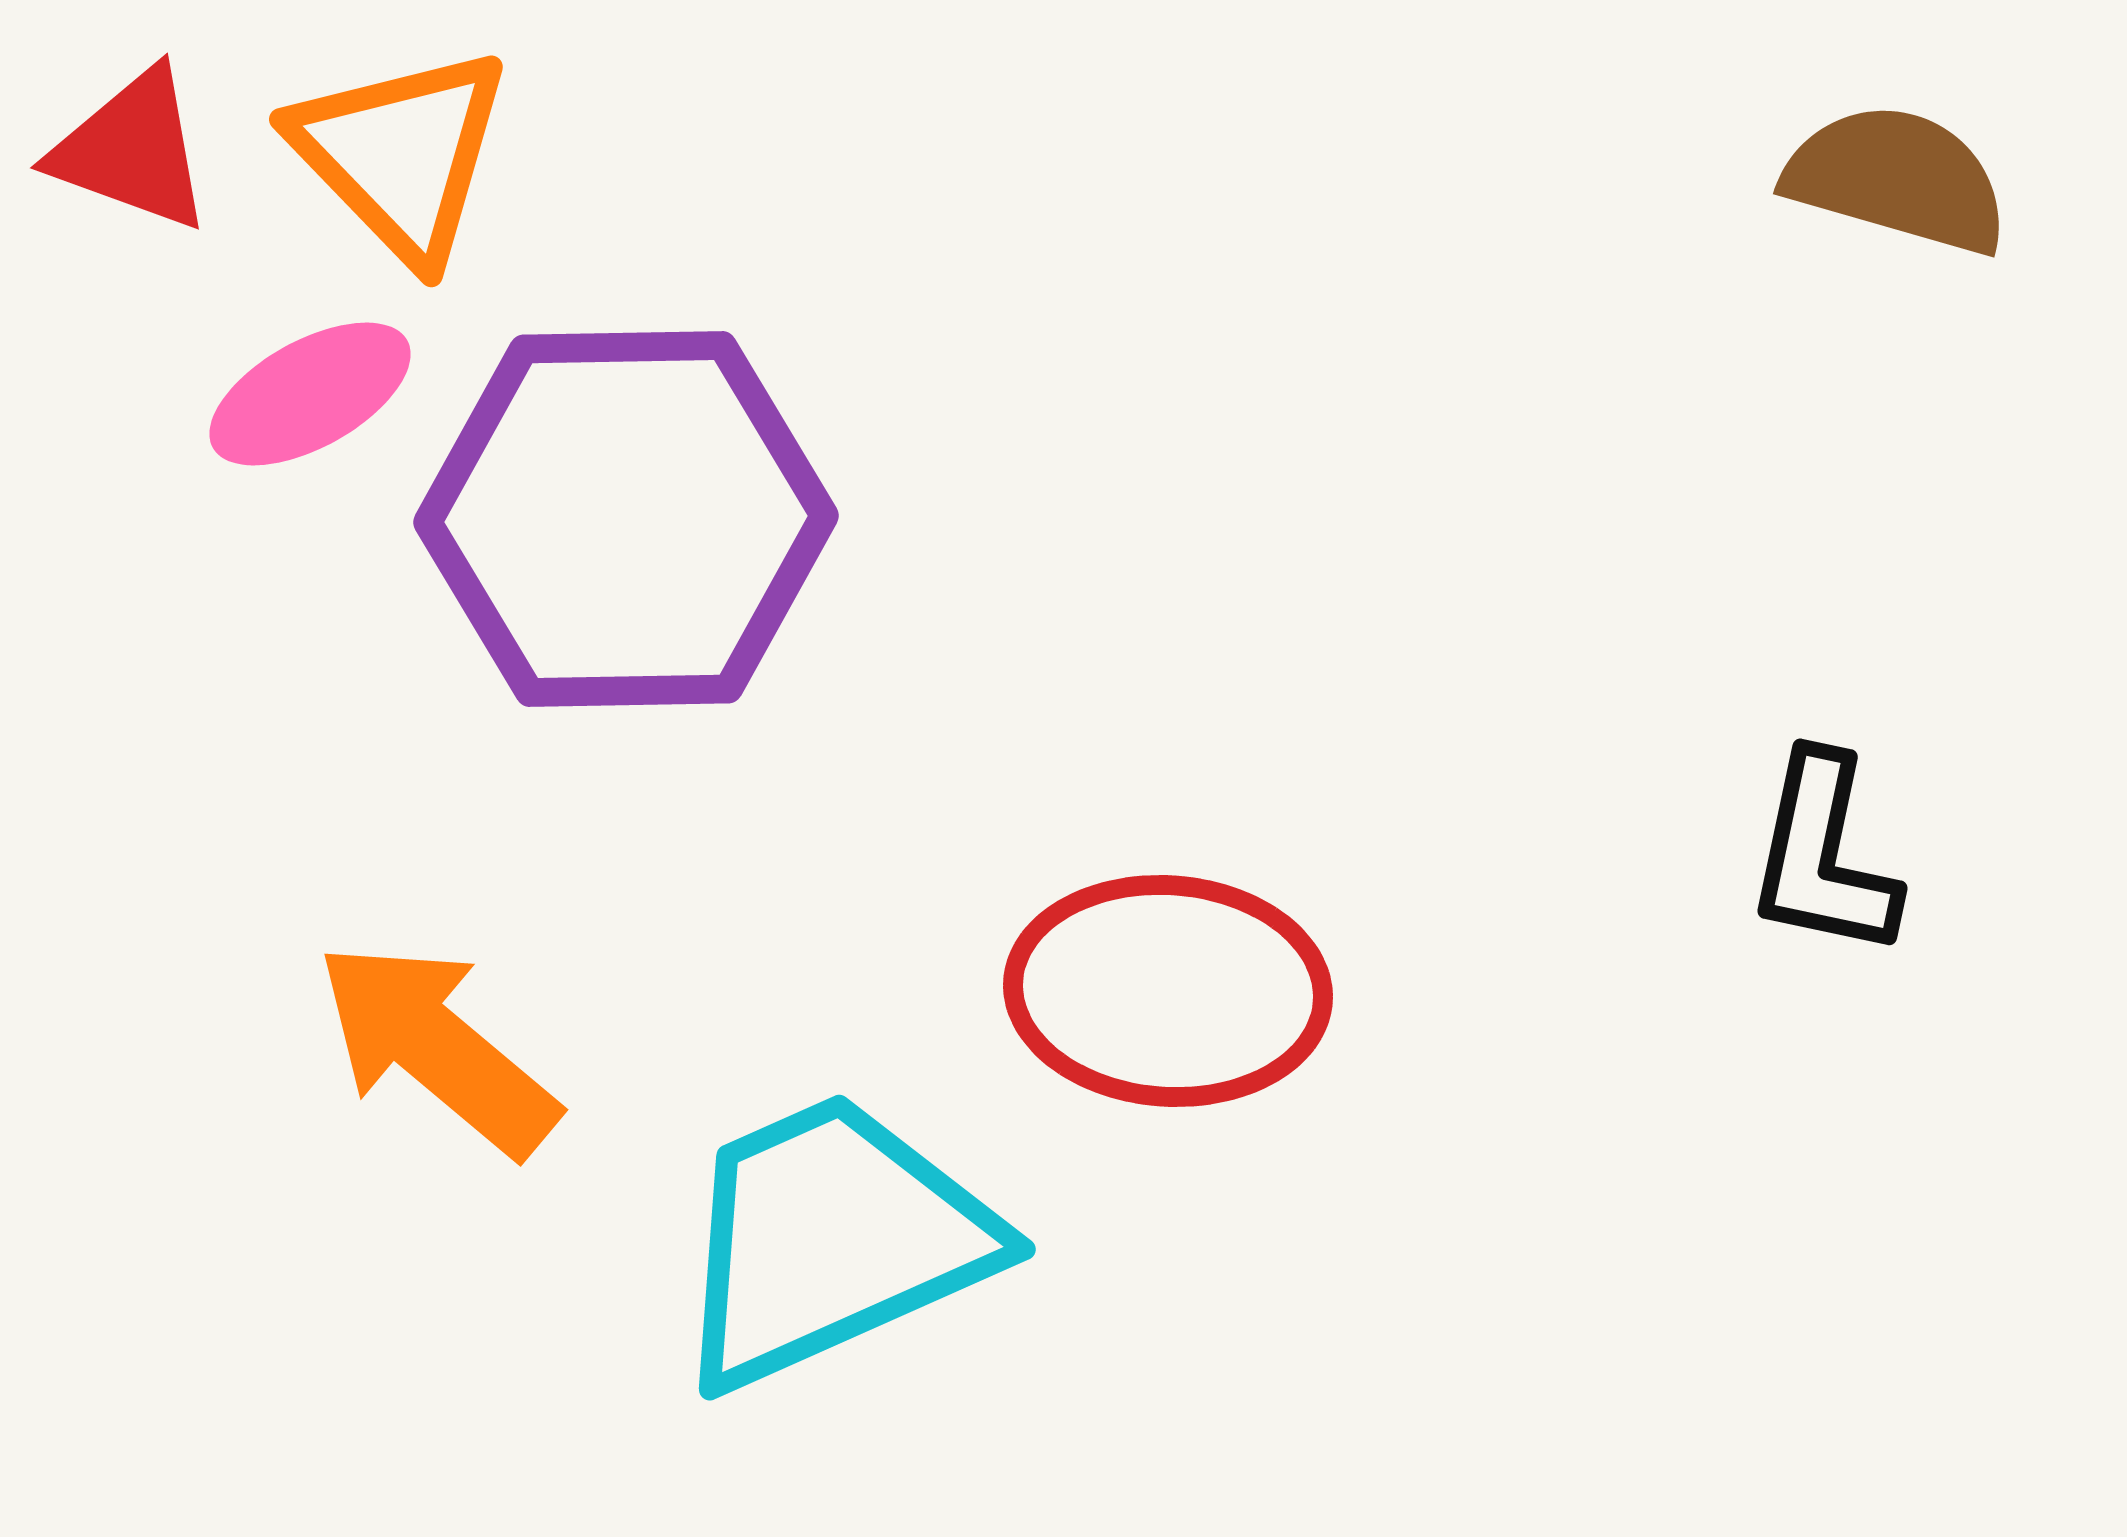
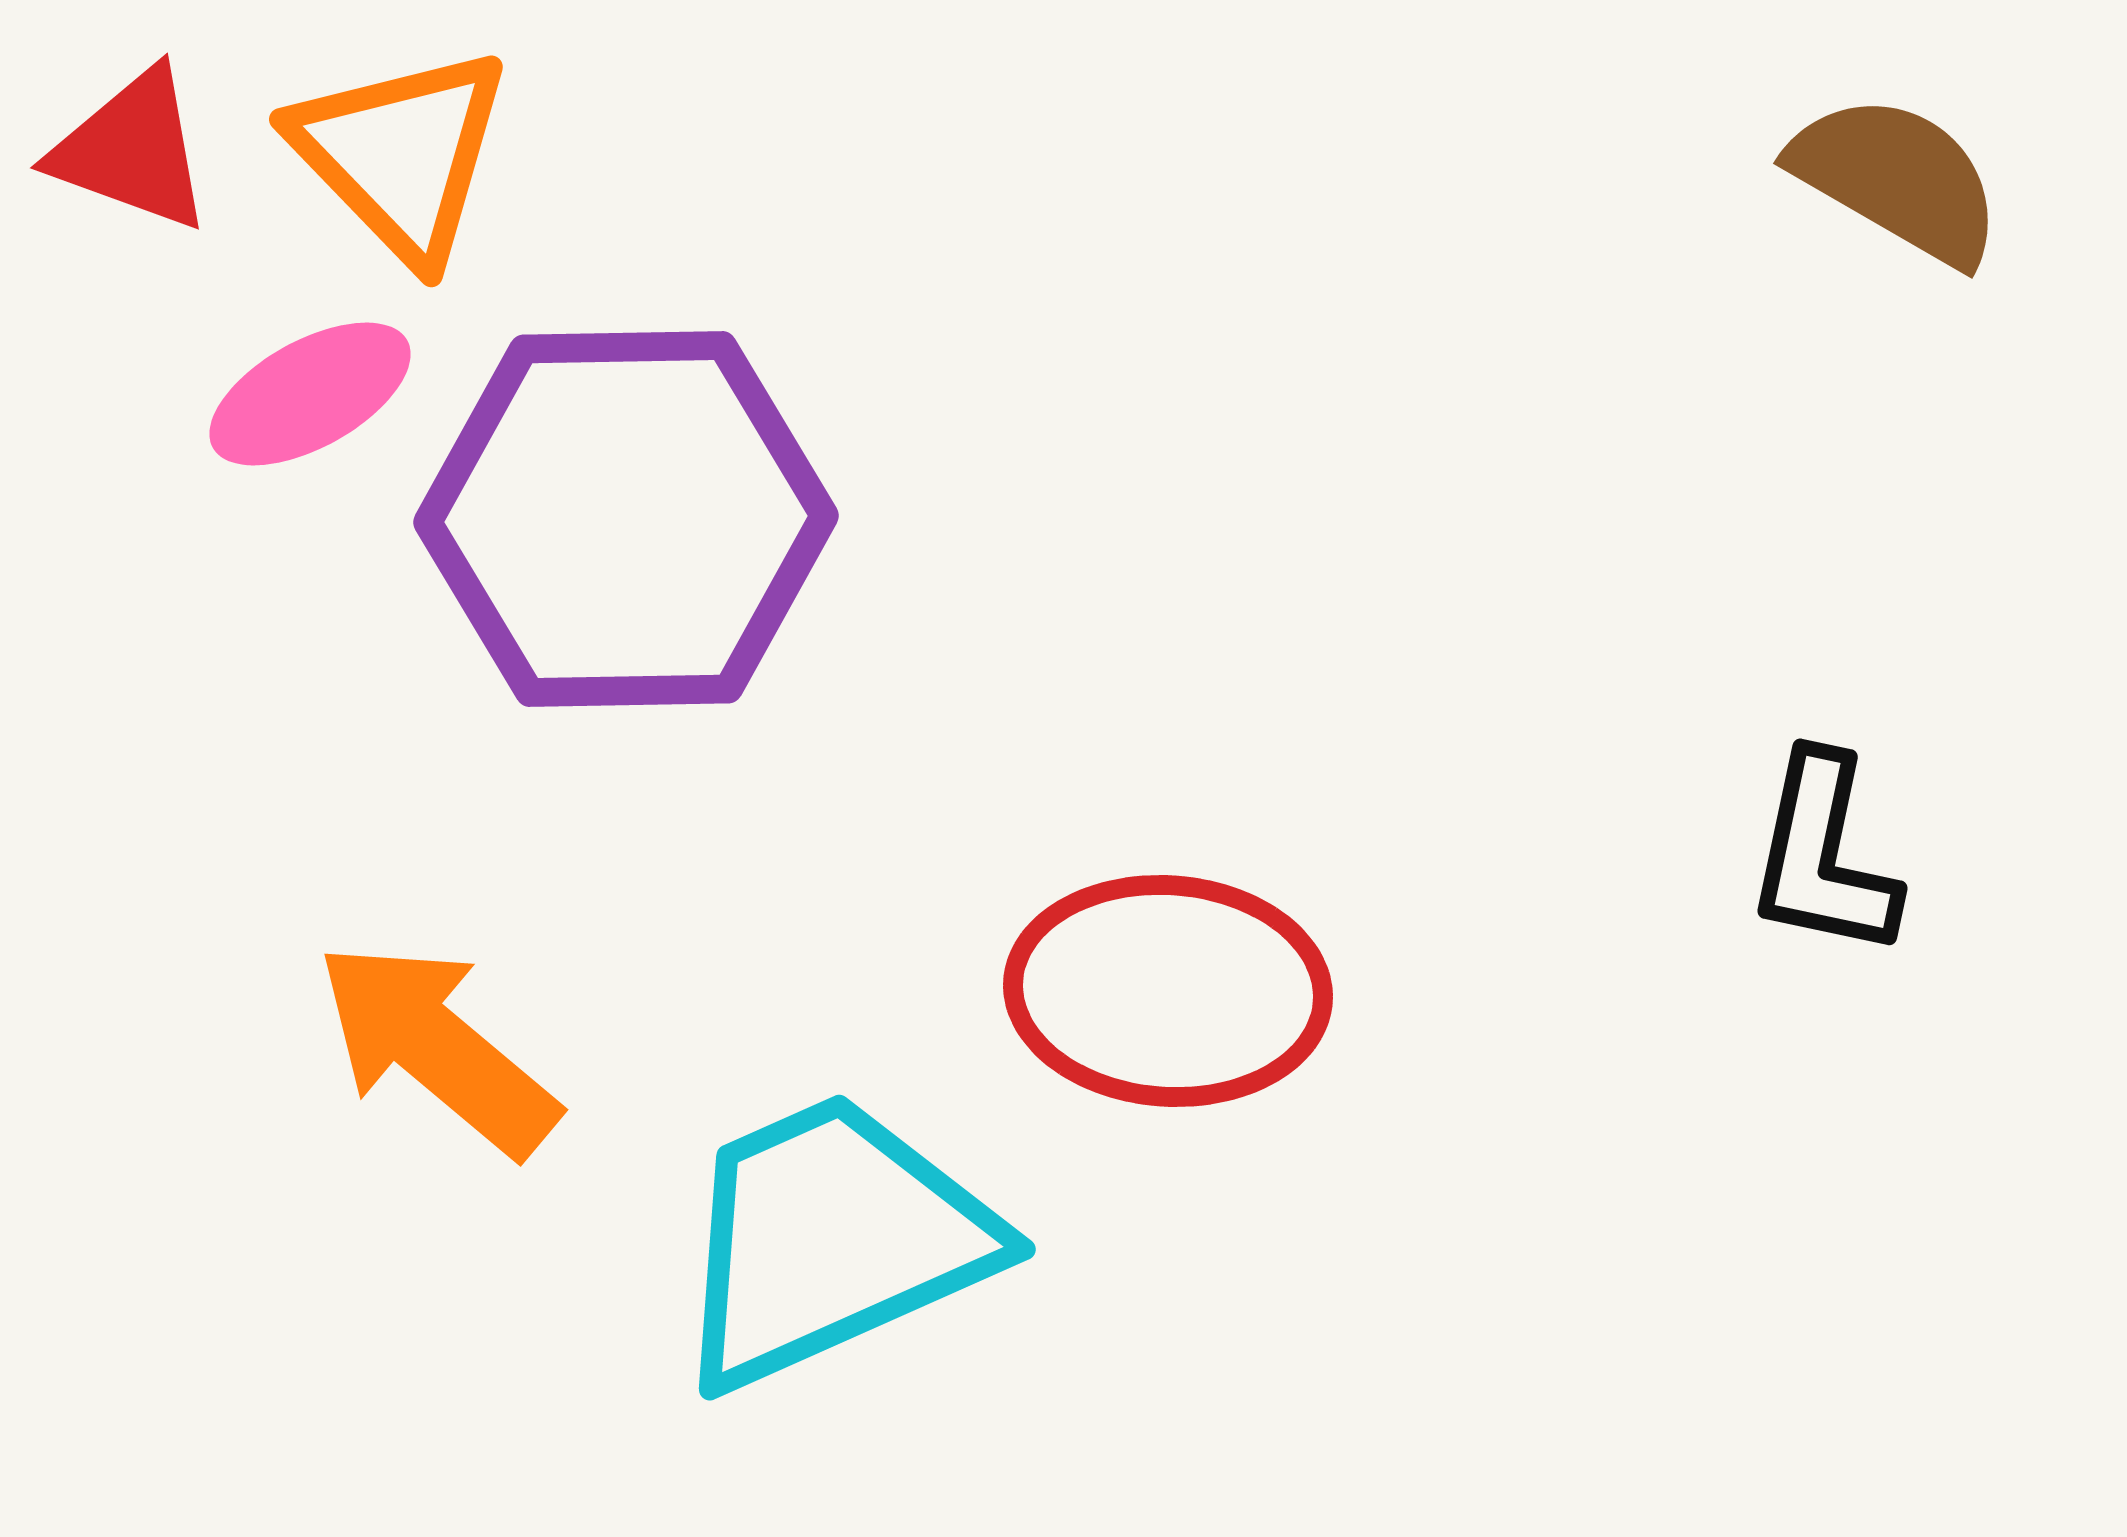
brown semicircle: rotated 14 degrees clockwise
